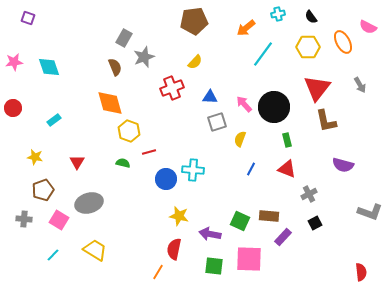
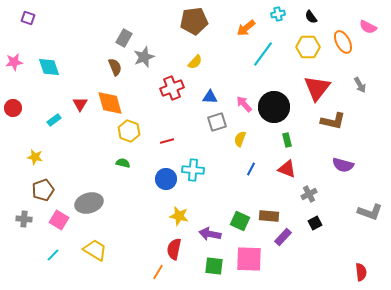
brown L-shape at (326, 121): moved 7 px right; rotated 65 degrees counterclockwise
red line at (149, 152): moved 18 px right, 11 px up
red triangle at (77, 162): moved 3 px right, 58 px up
